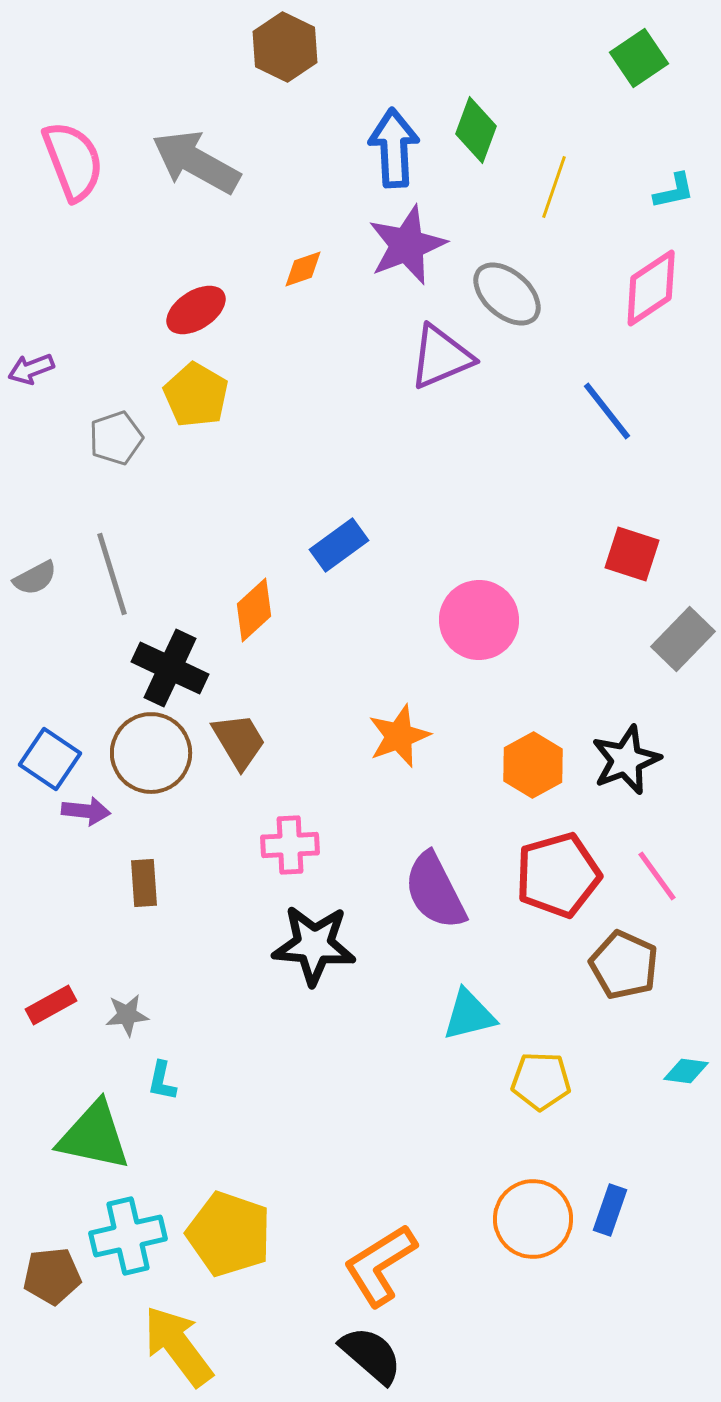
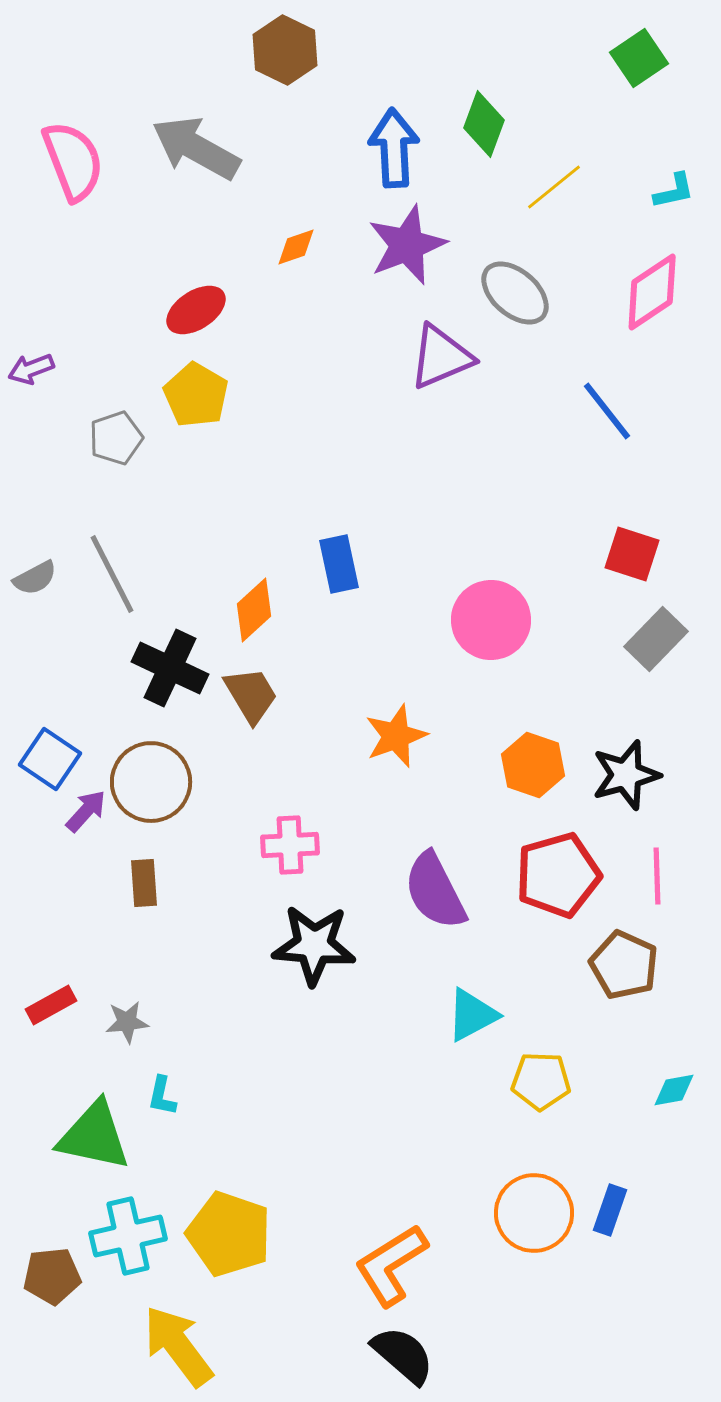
brown hexagon at (285, 47): moved 3 px down
green diamond at (476, 130): moved 8 px right, 6 px up
gray arrow at (196, 162): moved 14 px up
yellow line at (554, 187): rotated 32 degrees clockwise
orange diamond at (303, 269): moved 7 px left, 22 px up
pink diamond at (651, 288): moved 1 px right, 4 px down
gray ellipse at (507, 294): moved 8 px right, 1 px up
blue rectangle at (339, 545): moved 19 px down; rotated 66 degrees counterclockwise
gray line at (112, 574): rotated 10 degrees counterclockwise
pink circle at (479, 620): moved 12 px right
gray rectangle at (683, 639): moved 27 px left
orange star at (399, 736): moved 3 px left
brown trapezoid at (239, 741): moved 12 px right, 46 px up
brown circle at (151, 753): moved 29 px down
black star at (626, 760): moved 15 px down; rotated 6 degrees clockwise
orange hexagon at (533, 765): rotated 12 degrees counterclockwise
purple arrow at (86, 811): rotated 54 degrees counterclockwise
pink line at (657, 876): rotated 34 degrees clockwise
gray star at (127, 1015): moved 7 px down
cyan triangle at (469, 1015): moved 3 px right; rotated 14 degrees counterclockwise
cyan diamond at (686, 1071): moved 12 px left, 19 px down; rotated 18 degrees counterclockwise
cyan L-shape at (162, 1081): moved 15 px down
orange circle at (533, 1219): moved 1 px right, 6 px up
orange L-shape at (380, 1265): moved 11 px right
black semicircle at (371, 1355): moved 32 px right
